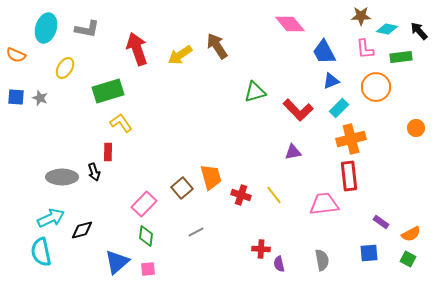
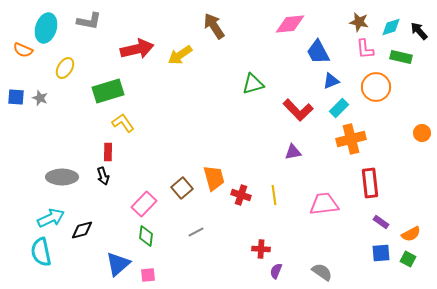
brown star at (361, 16): moved 2 px left, 6 px down; rotated 12 degrees clockwise
pink diamond at (290, 24): rotated 56 degrees counterclockwise
gray L-shape at (87, 29): moved 2 px right, 8 px up
cyan diamond at (387, 29): moved 4 px right, 2 px up; rotated 30 degrees counterclockwise
brown arrow at (217, 46): moved 3 px left, 20 px up
red arrow at (137, 49): rotated 96 degrees clockwise
blue trapezoid at (324, 52): moved 6 px left
orange semicircle at (16, 55): moved 7 px right, 5 px up
green rectangle at (401, 57): rotated 20 degrees clockwise
green triangle at (255, 92): moved 2 px left, 8 px up
yellow L-shape at (121, 123): moved 2 px right
orange circle at (416, 128): moved 6 px right, 5 px down
black arrow at (94, 172): moved 9 px right, 4 px down
red rectangle at (349, 176): moved 21 px right, 7 px down
orange trapezoid at (211, 177): moved 3 px right, 1 px down
yellow line at (274, 195): rotated 30 degrees clockwise
blue square at (369, 253): moved 12 px right
gray semicircle at (322, 260): moved 12 px down; rotated 45 degrees counterclockwise
blue triangle at (117, 262): moved 1 px right, 2 px down
purple semicircle at (279, 264): moved 3 px left, 7 px down; rotated 35 degrees clockwise
pink square at (148, 269): moved 6 px down
